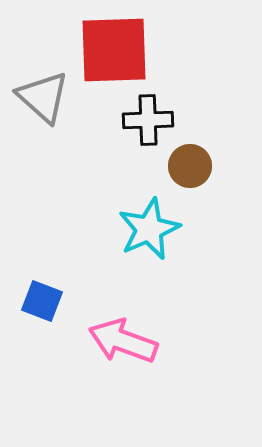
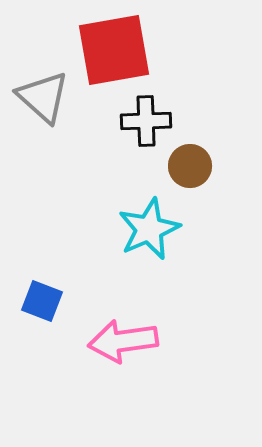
red square: rotated 8 degrees counterclockwise
black cross: moved 2 px left, 1 px down
pink arrow: rotated 28 degrees counterclockwise
